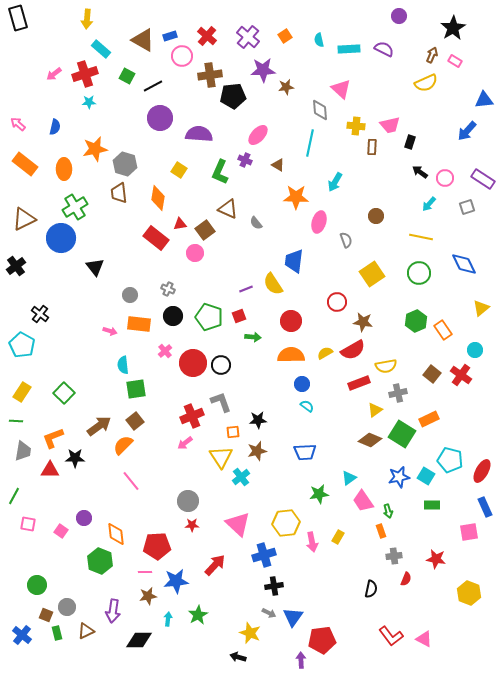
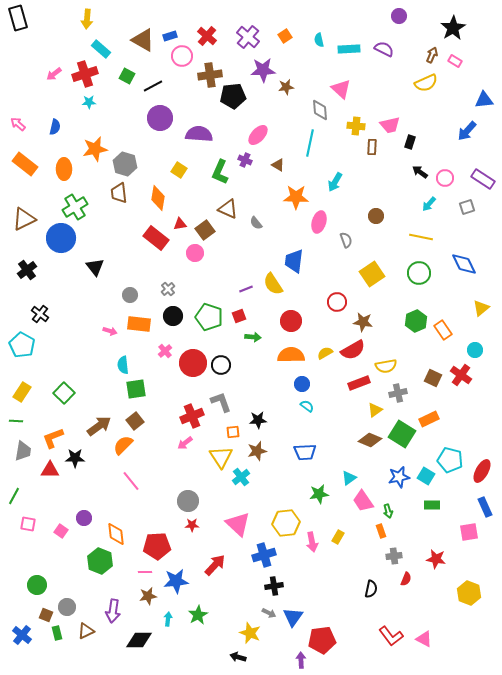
black cross at (16, 266): moved 11 px right, 4 px down
gray cross at (168, 289): rotated 24 degrees clockwise
brown square at (432, 374): moved 1 px right, 4 px down; rotated 12 degrees counterclockwise
